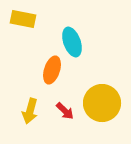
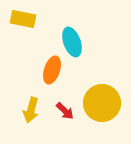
yellow arrow: moved 1 px right, 1 px up
